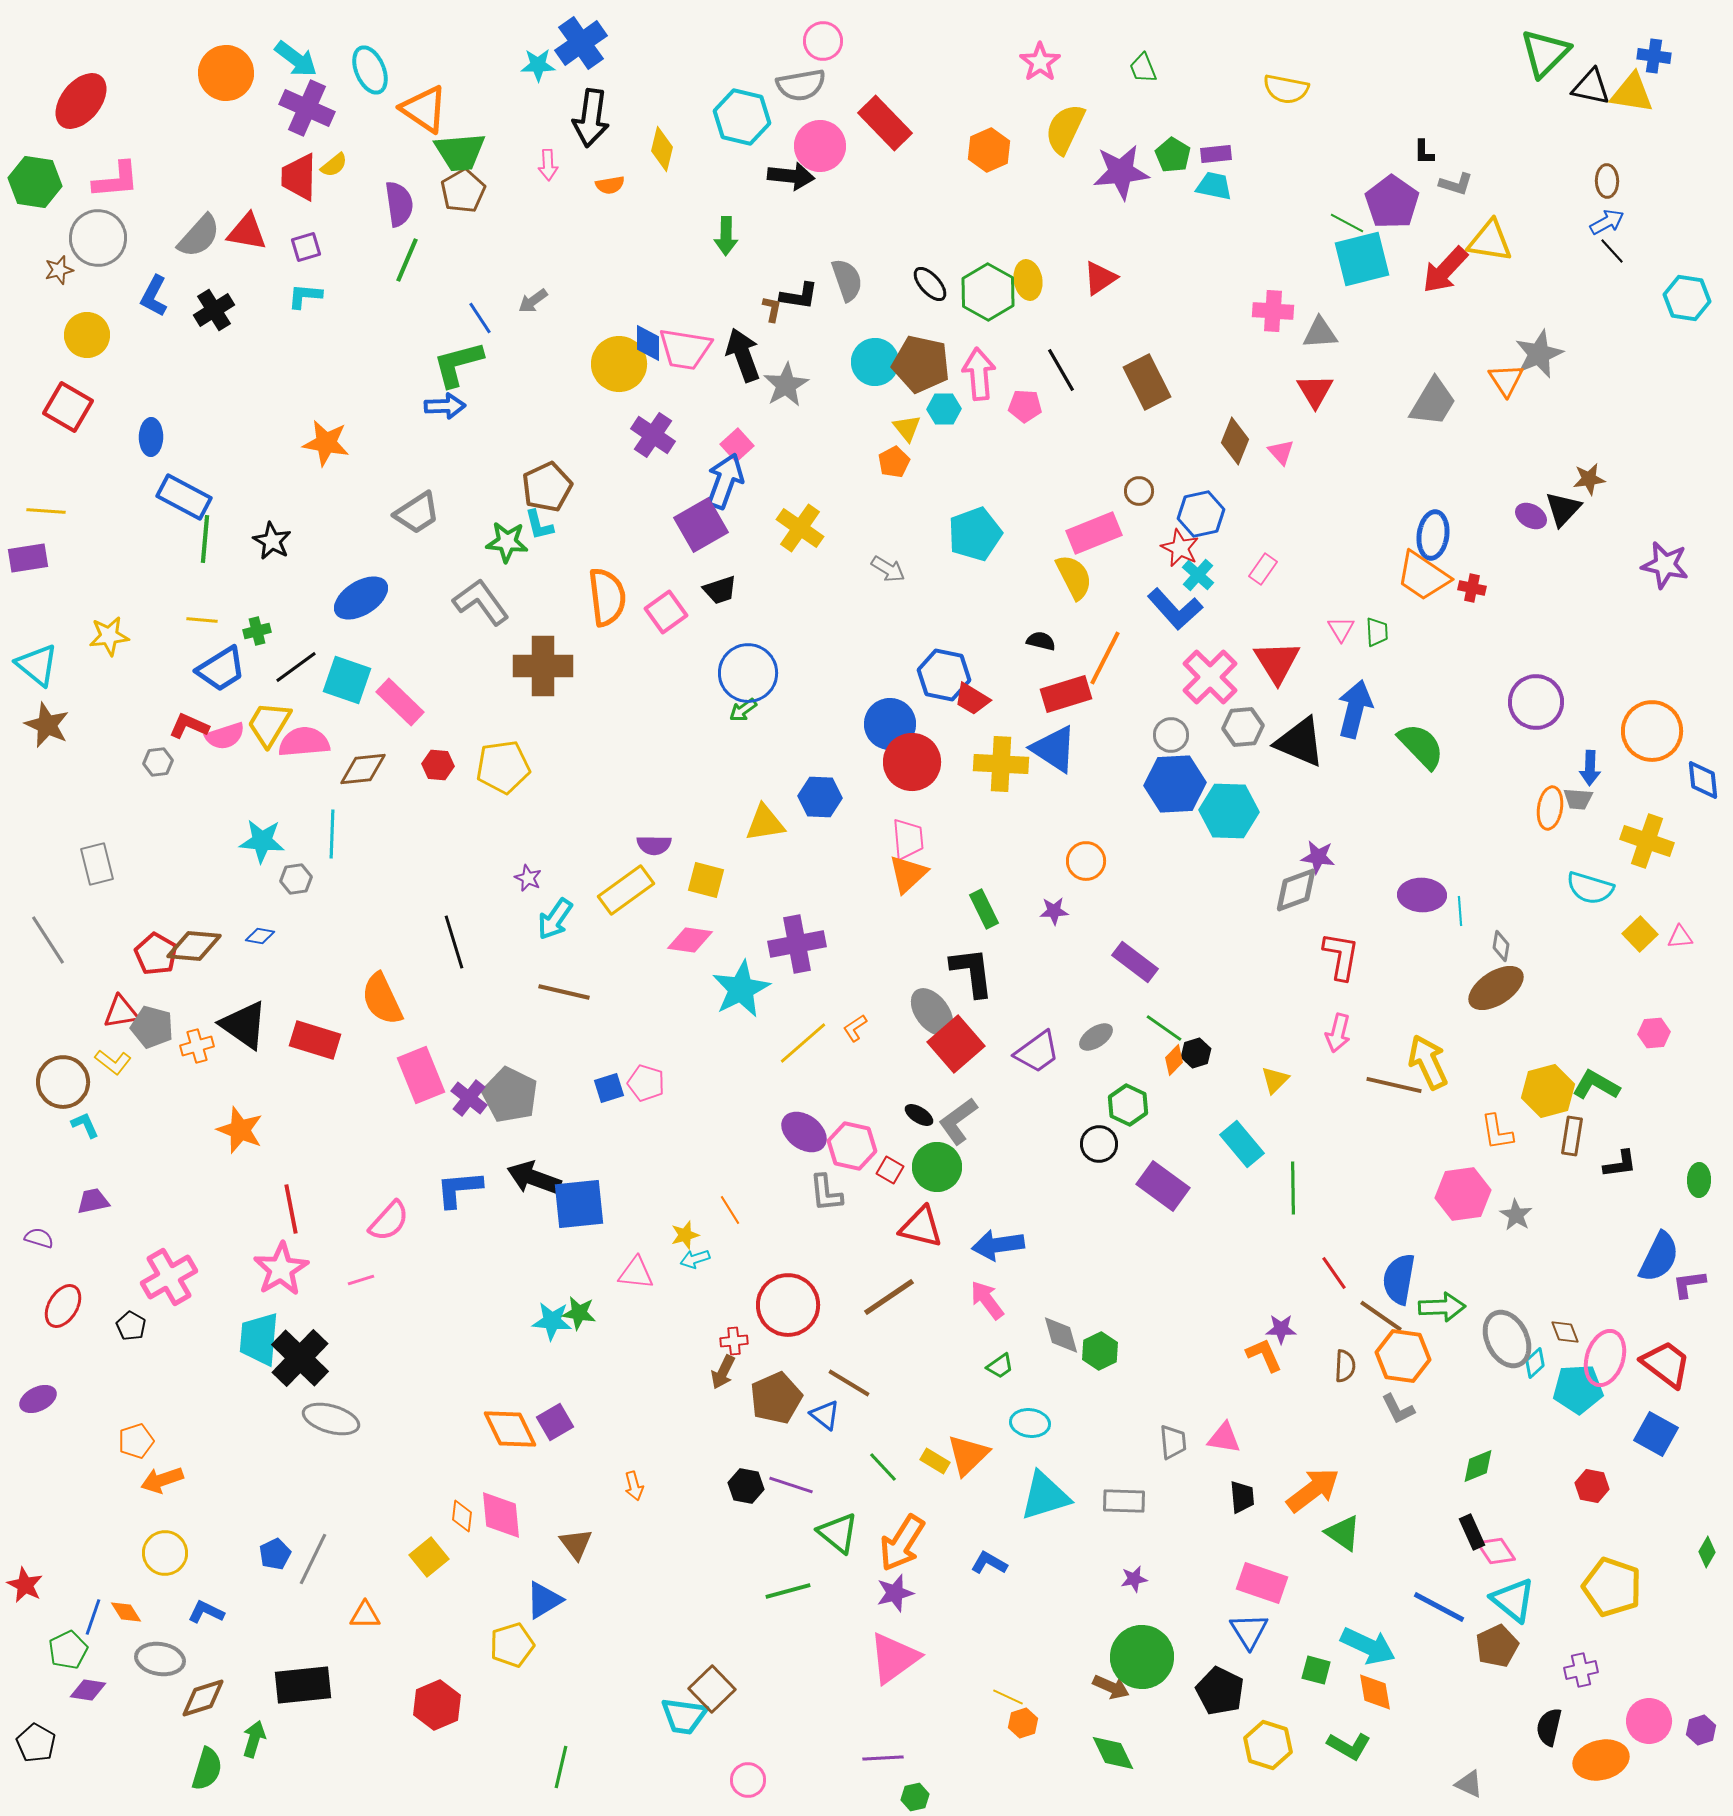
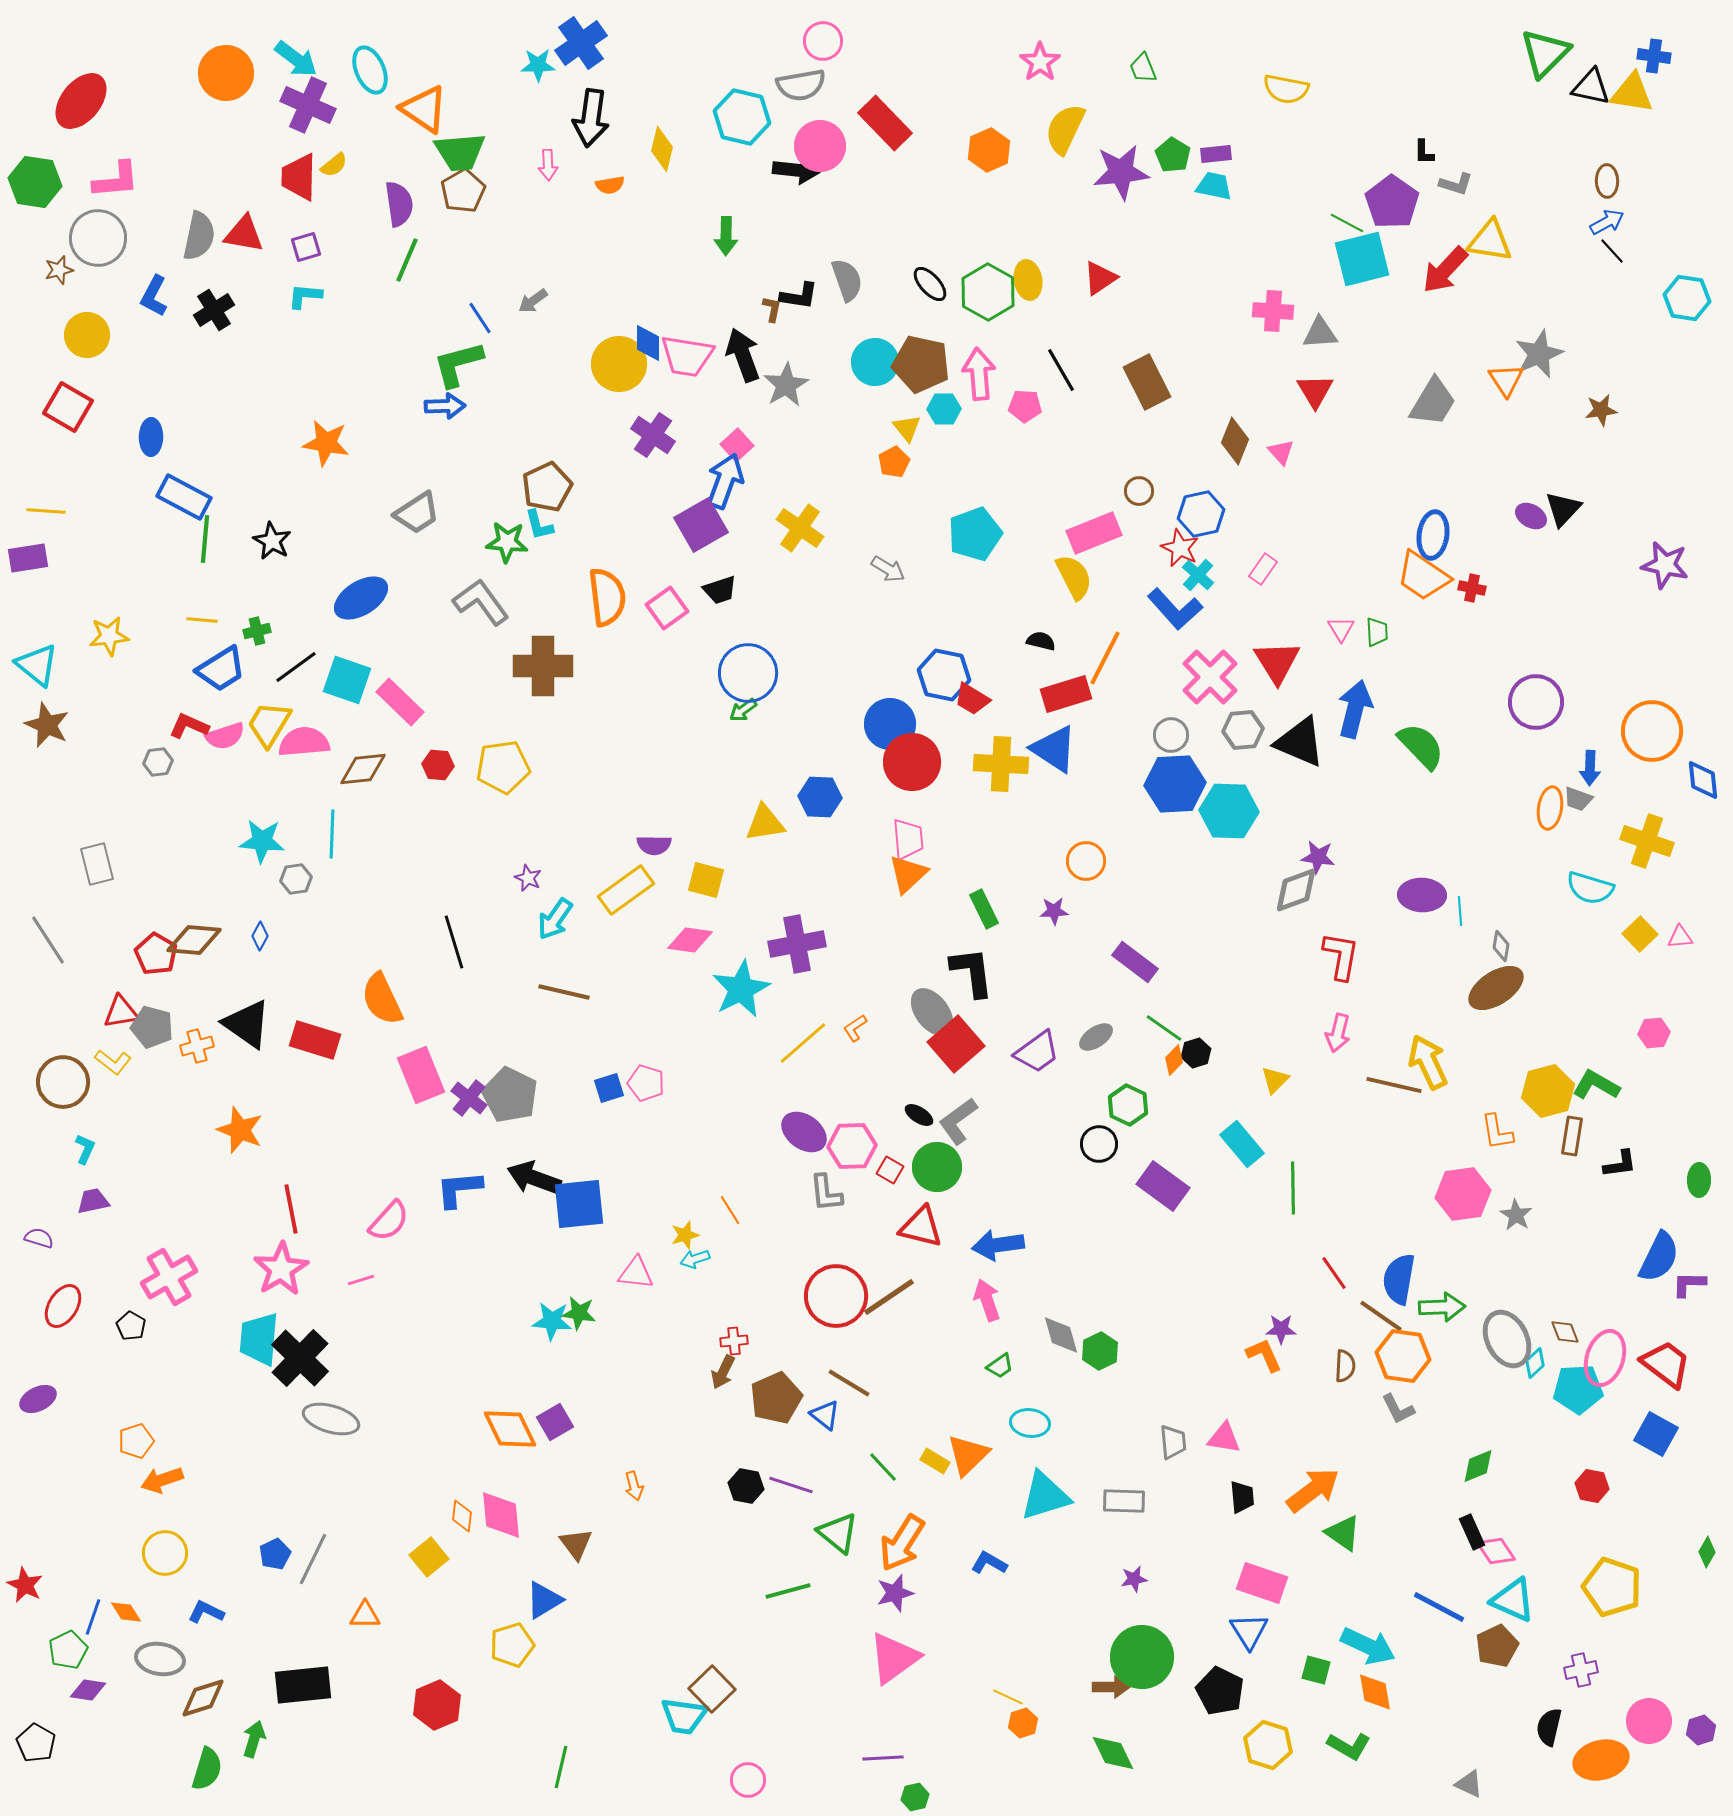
purple cross at (307, 108): moved 1 px right, 3 px up
black arrow at (791, 176): moved 5 px right, 6 px up
red triangle at (247, 232): moved 3 px left, 2 px down
gray semicircle at (199, 236): rotated 30 degrees counterclockwise
pink trapezoid at (685, 349): moved 2 px right, 7 px down
brown star at (1589, 479): moved 12 px right, 69 px up
pink square at (666, 612): moved 1 px right, 4 px up
gray hexagon at (1243, 727): moved 3 px down
gray trapezoid at (1578, 799): rotated 16 degrees clockwise
blue diamond at (260, 936): rotated 72 degrees counterclockwise
brown diamond at (194, 946): moved 6 px up
black triangle at (244, 1025): moved 3 px right, 1 px up
cyan L-shape at (85, 1125): moved 24 px down; rotated 48 degrees clockwise
pink hexagon at (852, 1146): rotated 15 degrees counterclockwise
purple L-shape at (1689, 1284): rotated 9 degrees clockwise
pink arrow at (987, 1300): rotated 18 degrees clockwise
red circle at (788, 1305): moved 48 px right, 9 px up
cyan triangle at (1513, 1600): rotated 15 degrees counterclockwise
brown arrow at (1111, 1687): rotated 24 degrees counterclockwise
